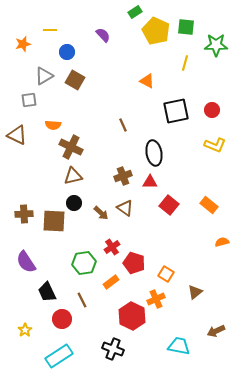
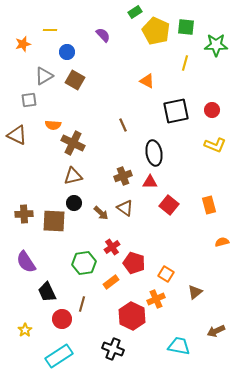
brown cross at (71, 147): moved 2 px right, 4 px up
orange rectangle at (209, 205): rotated 36 degrees clockwise
brown line at (82, 300): moved 4 px down; rotated 42 degrees clockwise
